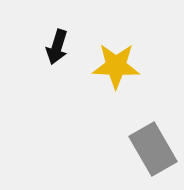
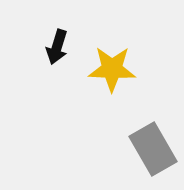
yellow star: moved 4 px left, 3 px down
